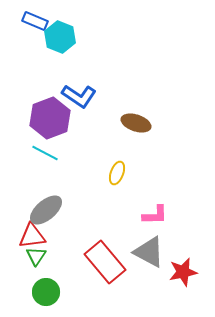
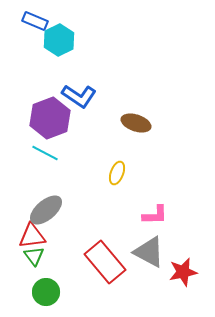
cyan hexagon: moved 1 px left, 3 px down; rotated 12 degrees clockwise
green triangle: moved 2 px left; rotated 10 degrees counterclockwise
